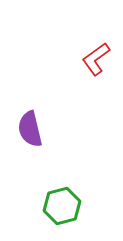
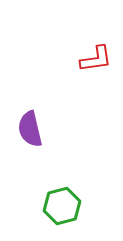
red L-shape: rotated 152 degrees counterclockwise
